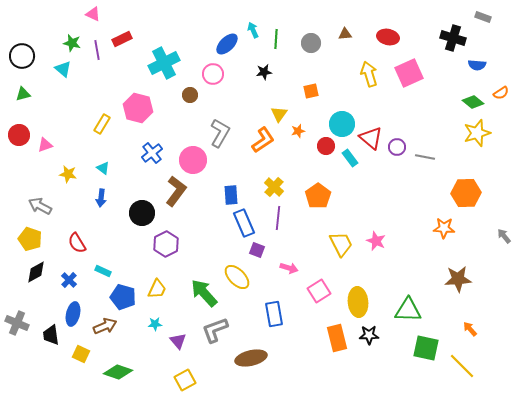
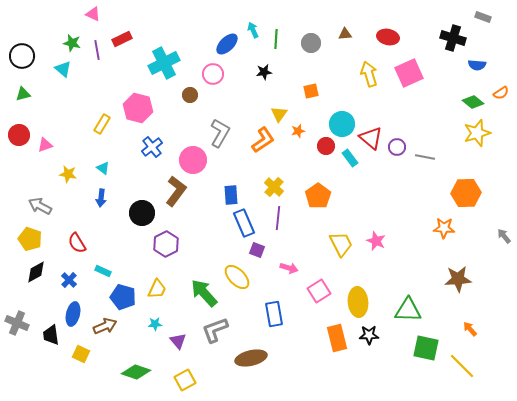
blue cross at (152, 153): moved 6 px up
green diamond at (118, 372): moved 18 px right
